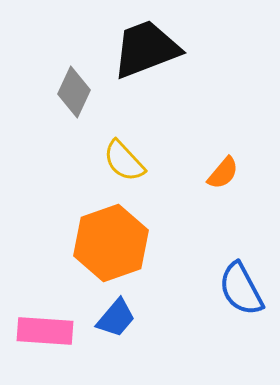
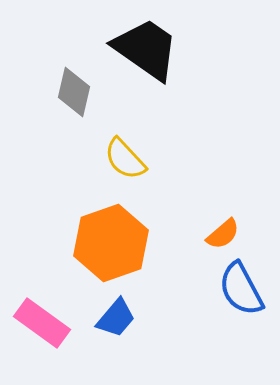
black trapezoid: rotated 56 degrees clockwise
gray diamond: rotated 12 degrees counterclockwise
yellow semicircle: moved 1 px right, 2 px up
orange semicircle: moved 61 px down; rotated 9 degrees clockwise
pink rectangle: moved 3 px left, 8 px up; rotated 32 degrees clockwise
